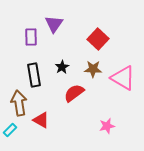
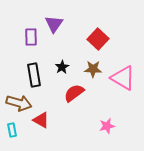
brown arrow: rotated 115 degrees clockwise
cyan rectangle: moved 2 px right; rotated 56 degrees counterclockwise
